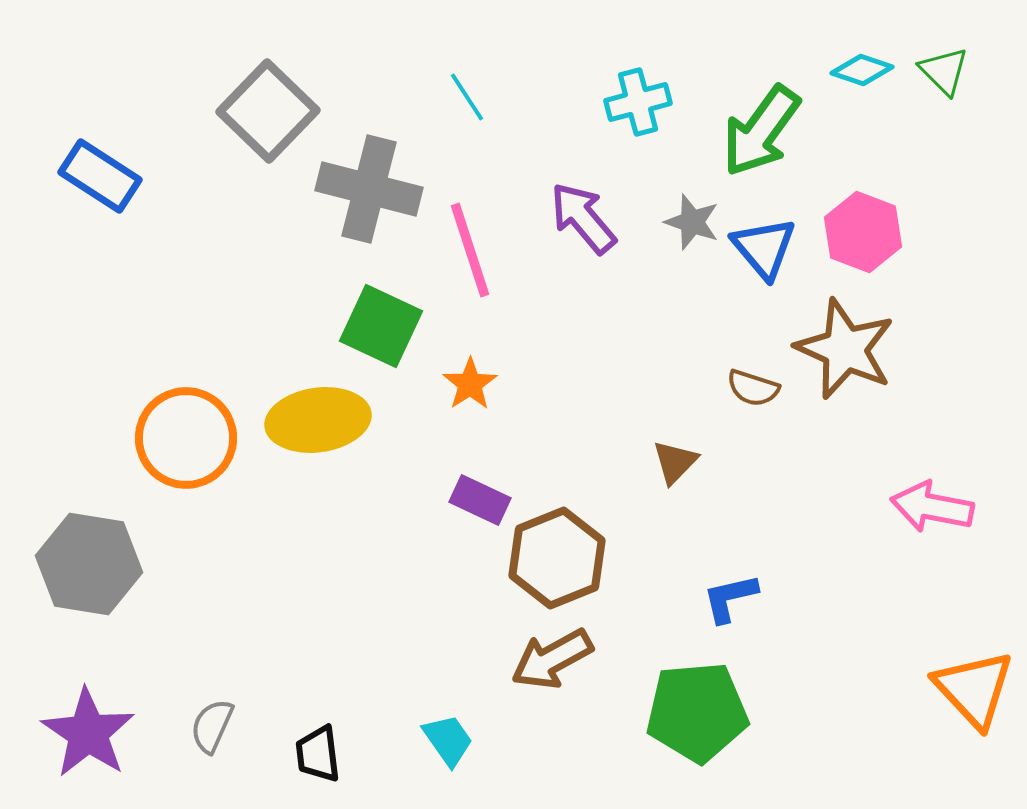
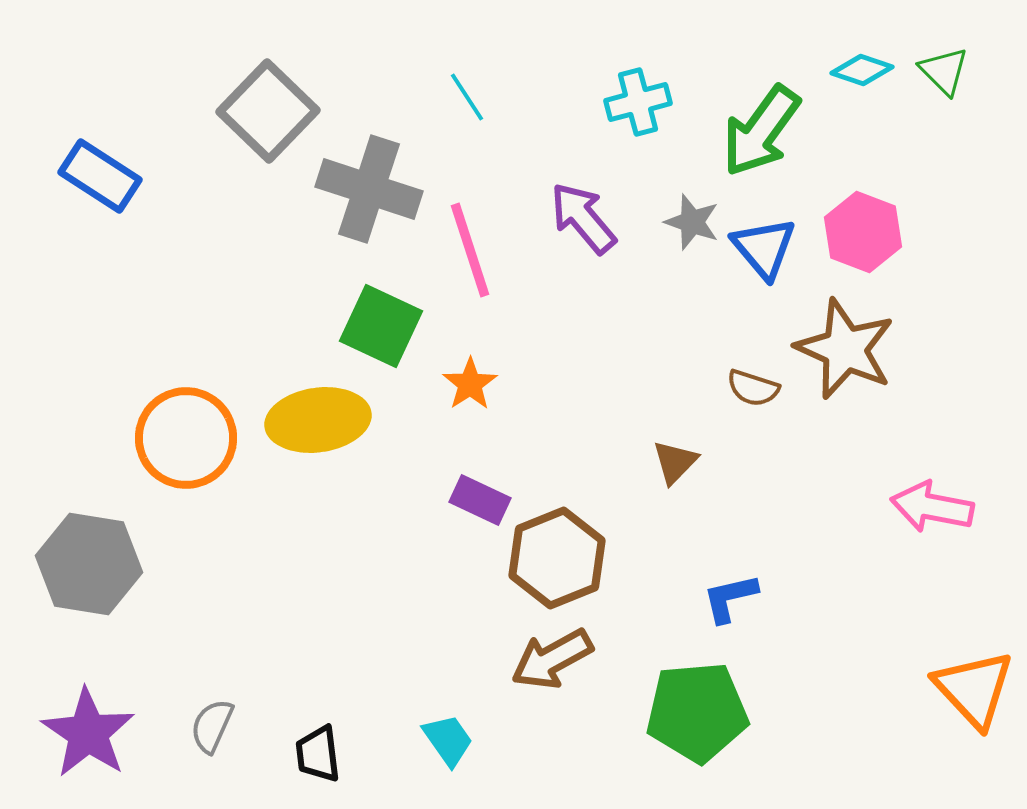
gray cross: rotated 4 degrees clockwise
